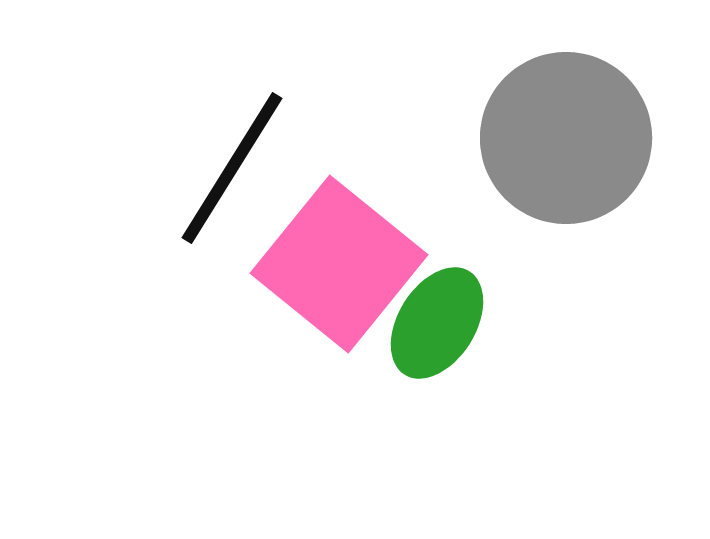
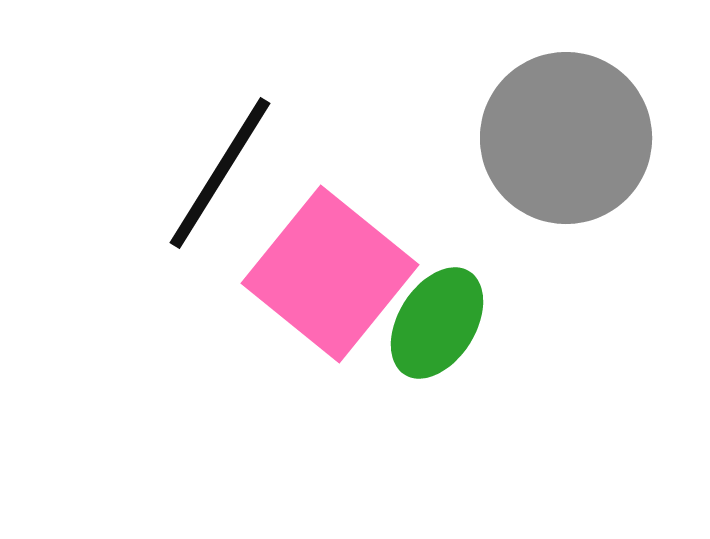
black line: moved 12 px left, 5 px down
pink square: moved 9 px left, 10 px down
